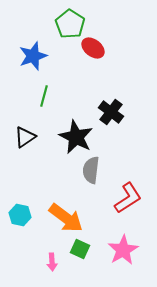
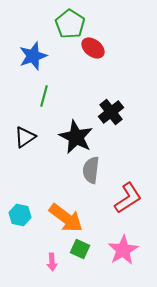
black cross: rotated 15 degrees clockwise
